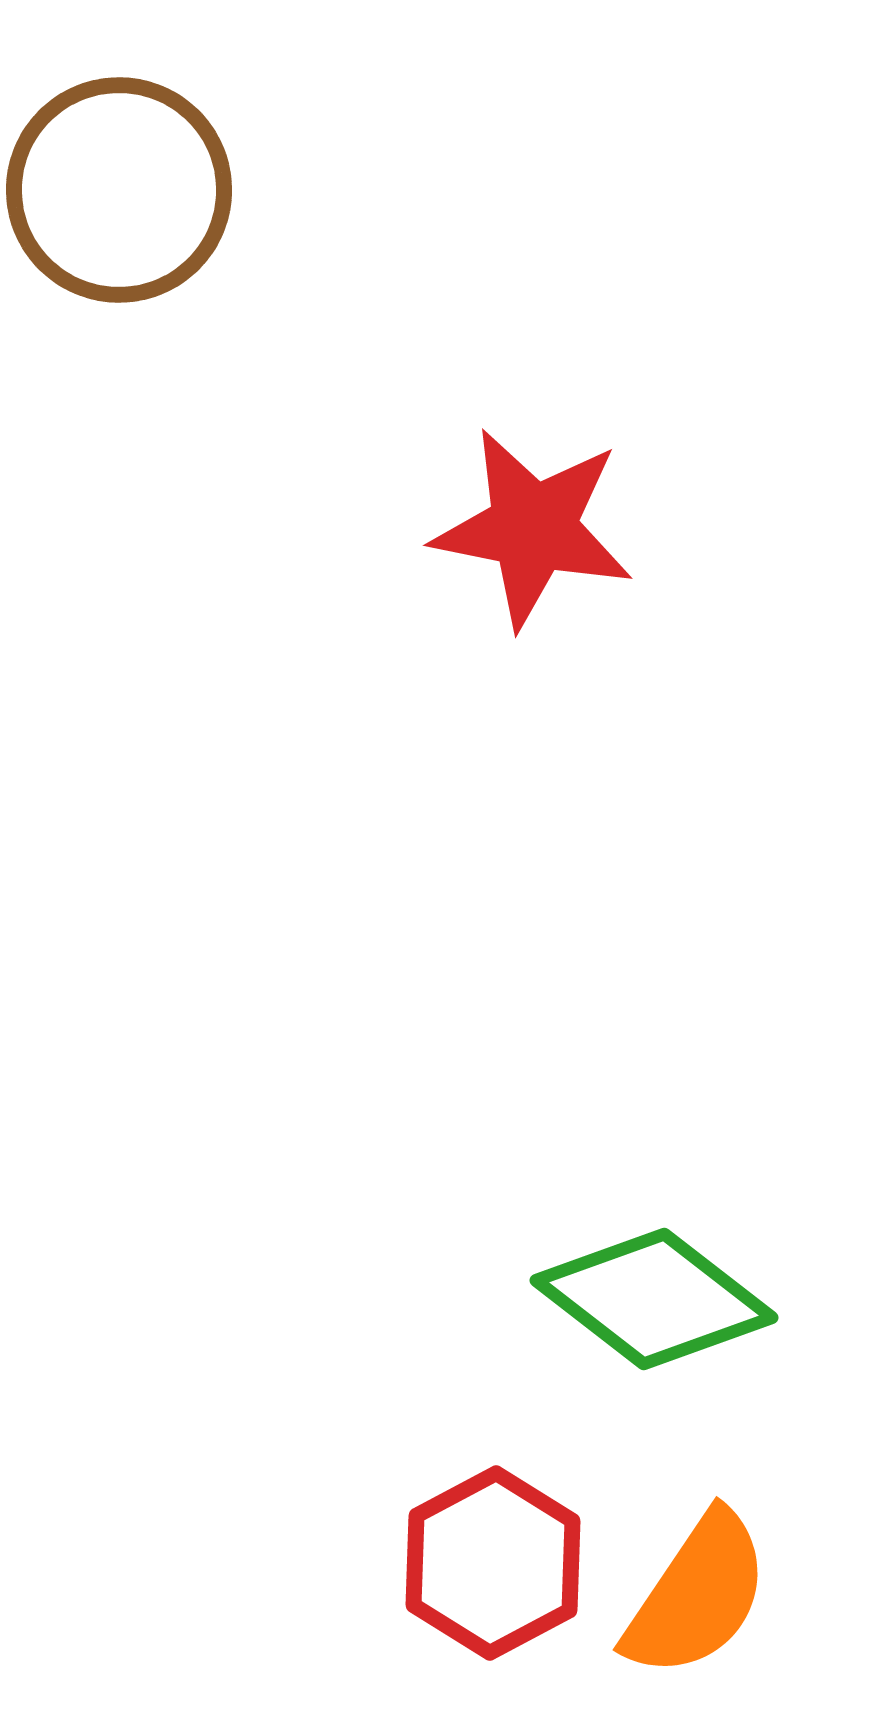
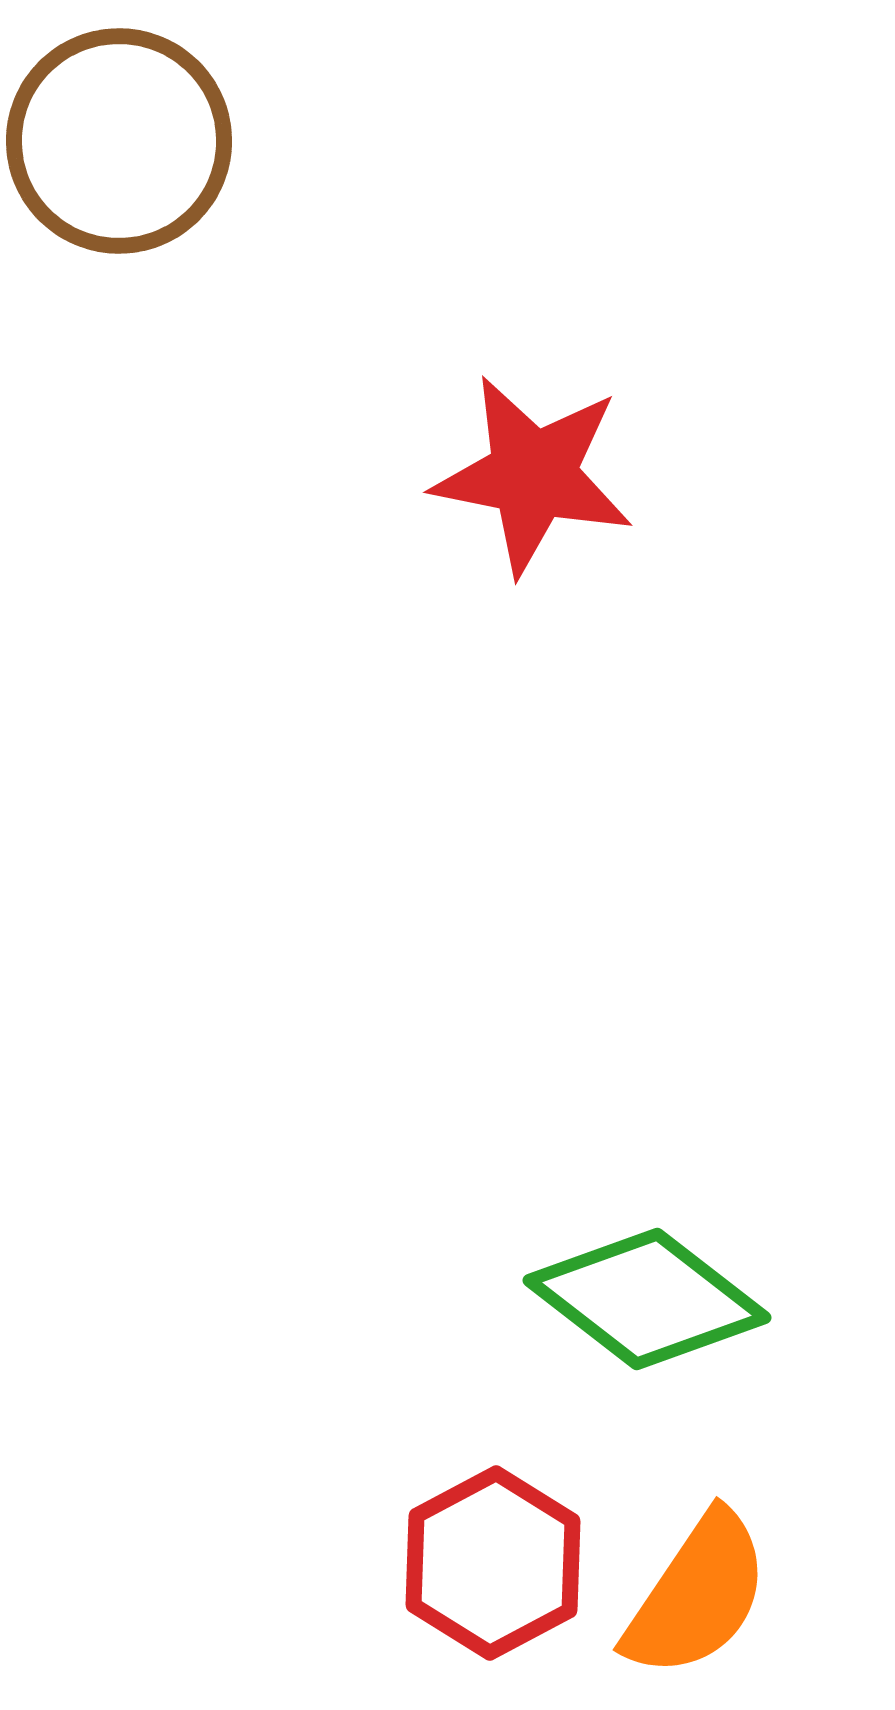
brown circle: moved 49 px up
red star: moved 53 px up
green diamond: moved 7 px left
